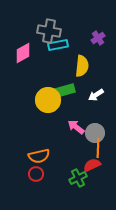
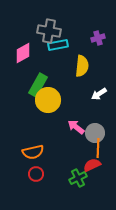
purple cross: rotated 16 degrees clockwise
green rectangle: moved 25 px left, 6 px up; rotated 45 degrees counterclockwise
white arrow: moved 3 px right, 1 px up
orange semicircle: moved 6 px left, 4 px up
